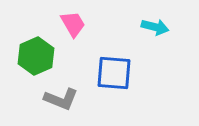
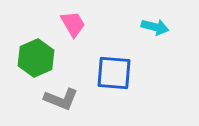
green hexagon: moved 2 px down
